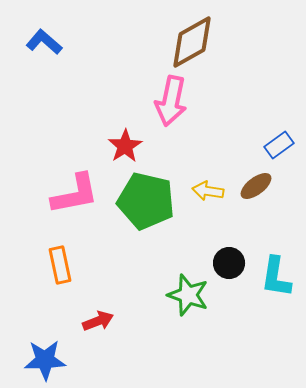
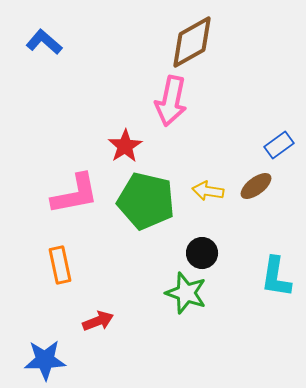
black circle: moved 27 px left, 10 px up
green star: moved 2 px left, 2 px up
